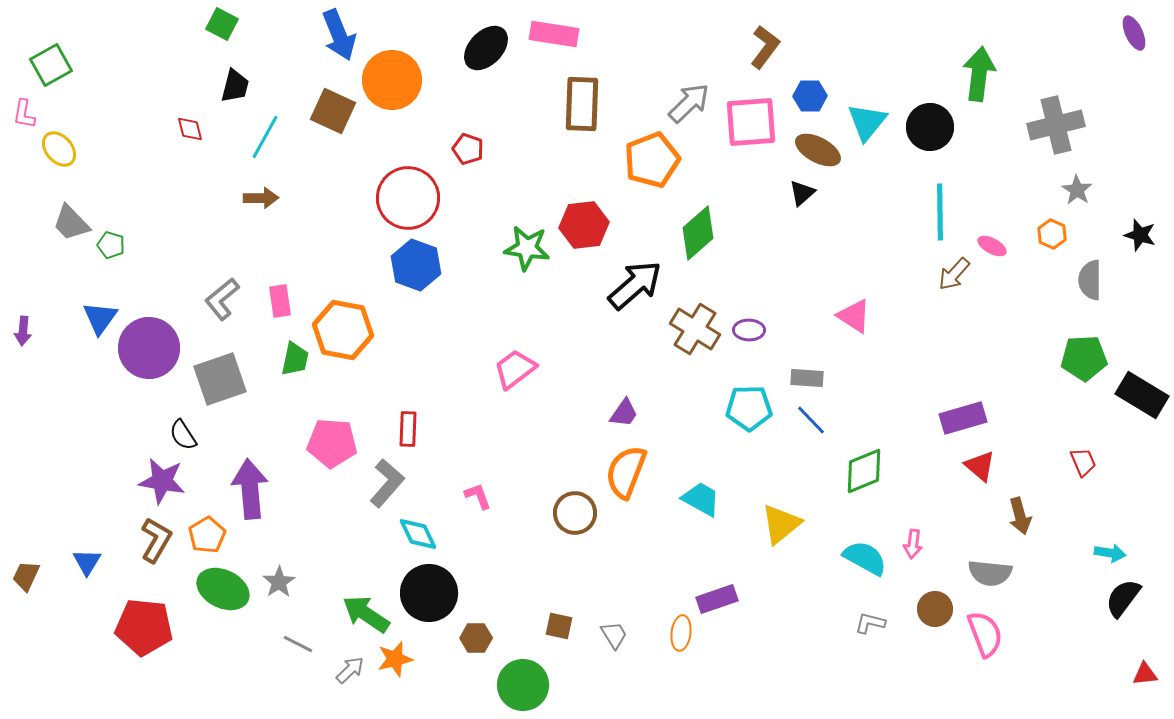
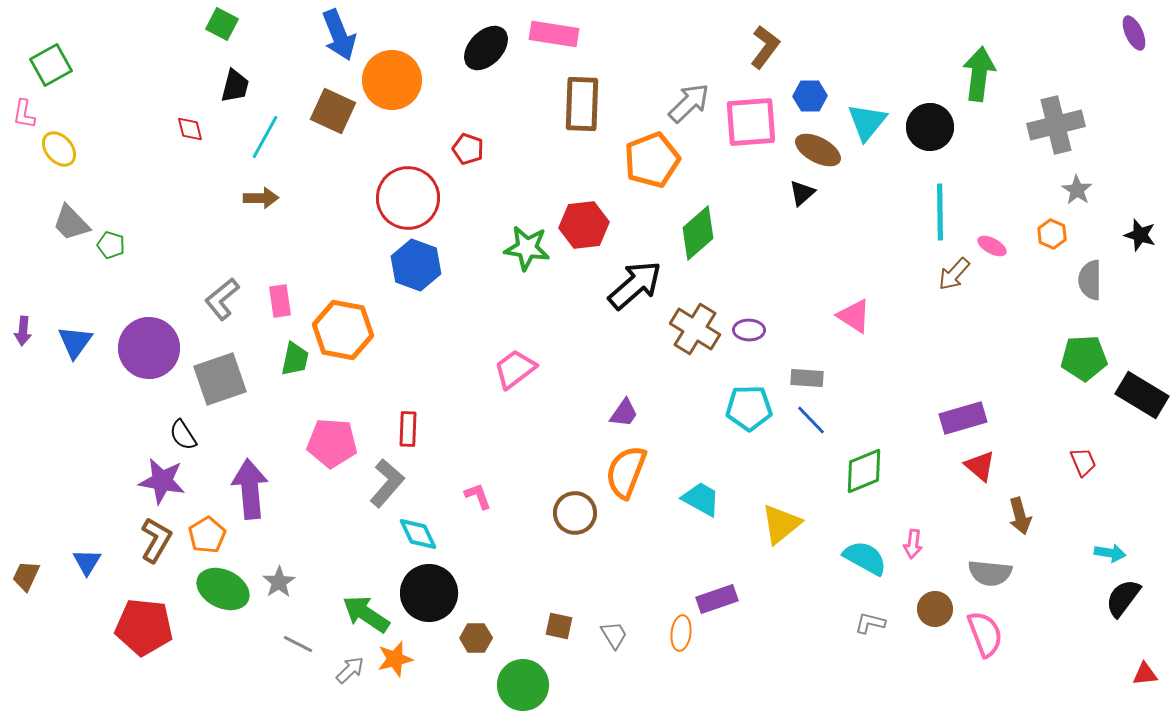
blue triangle at (100, 318): moved 25 px left, 24 px down
